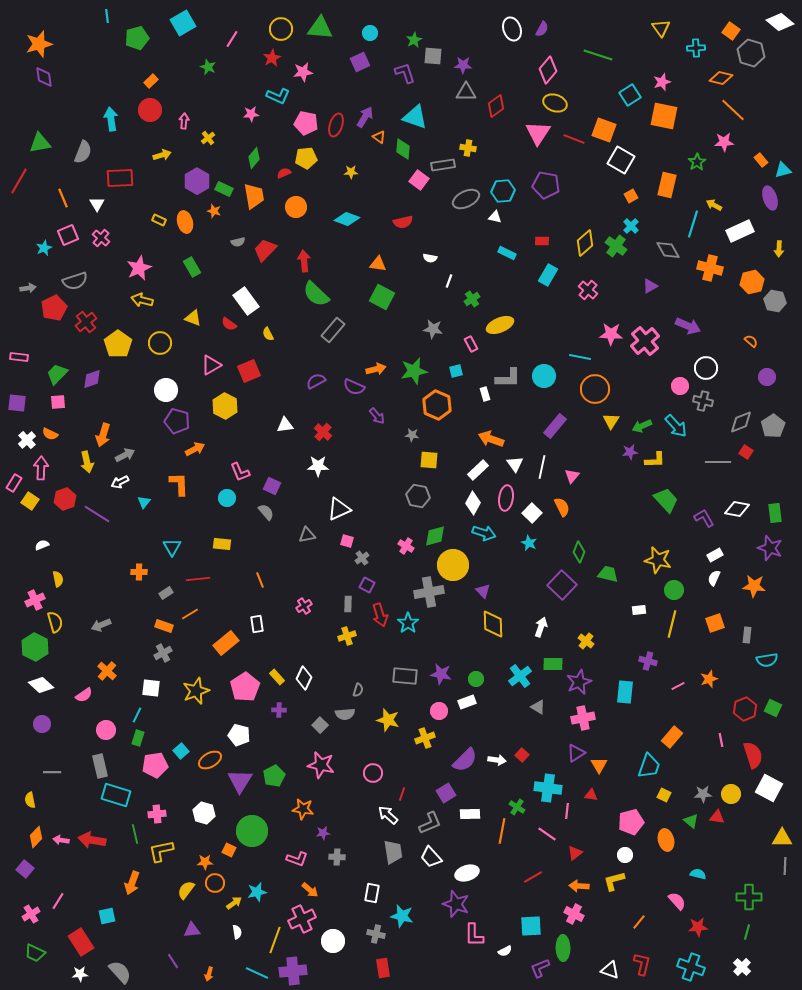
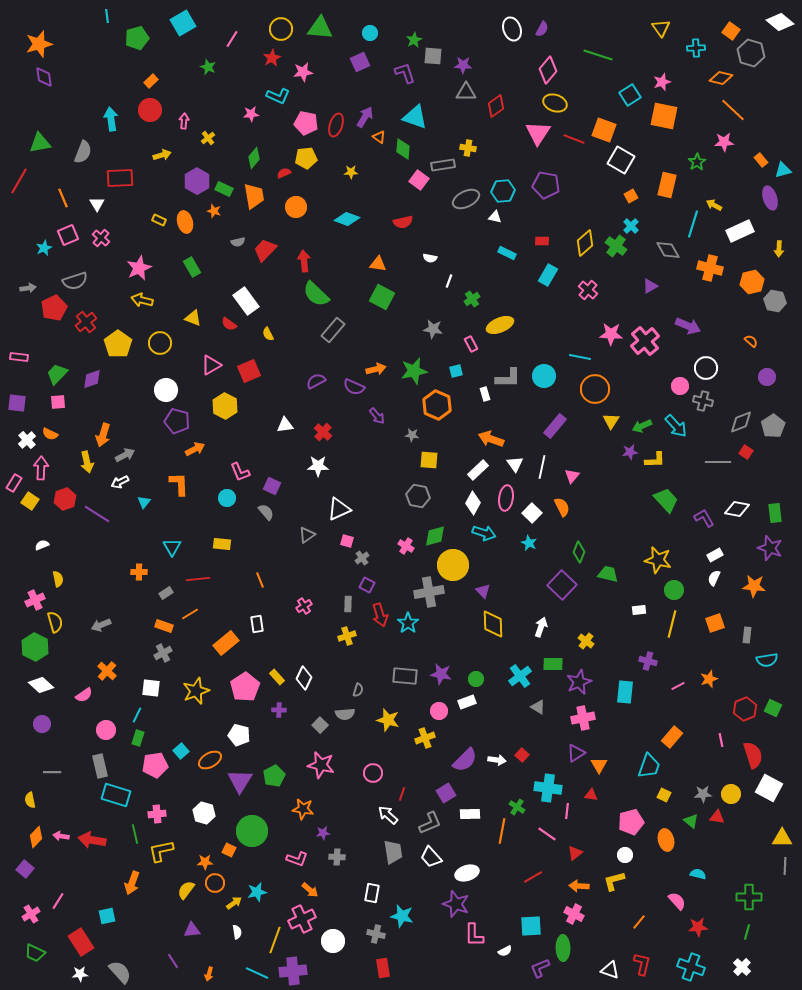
gray triangle at (307, 535): rotated 24 degrees counterclockwise
pink arrow at (61, 840): moved 4 px up
